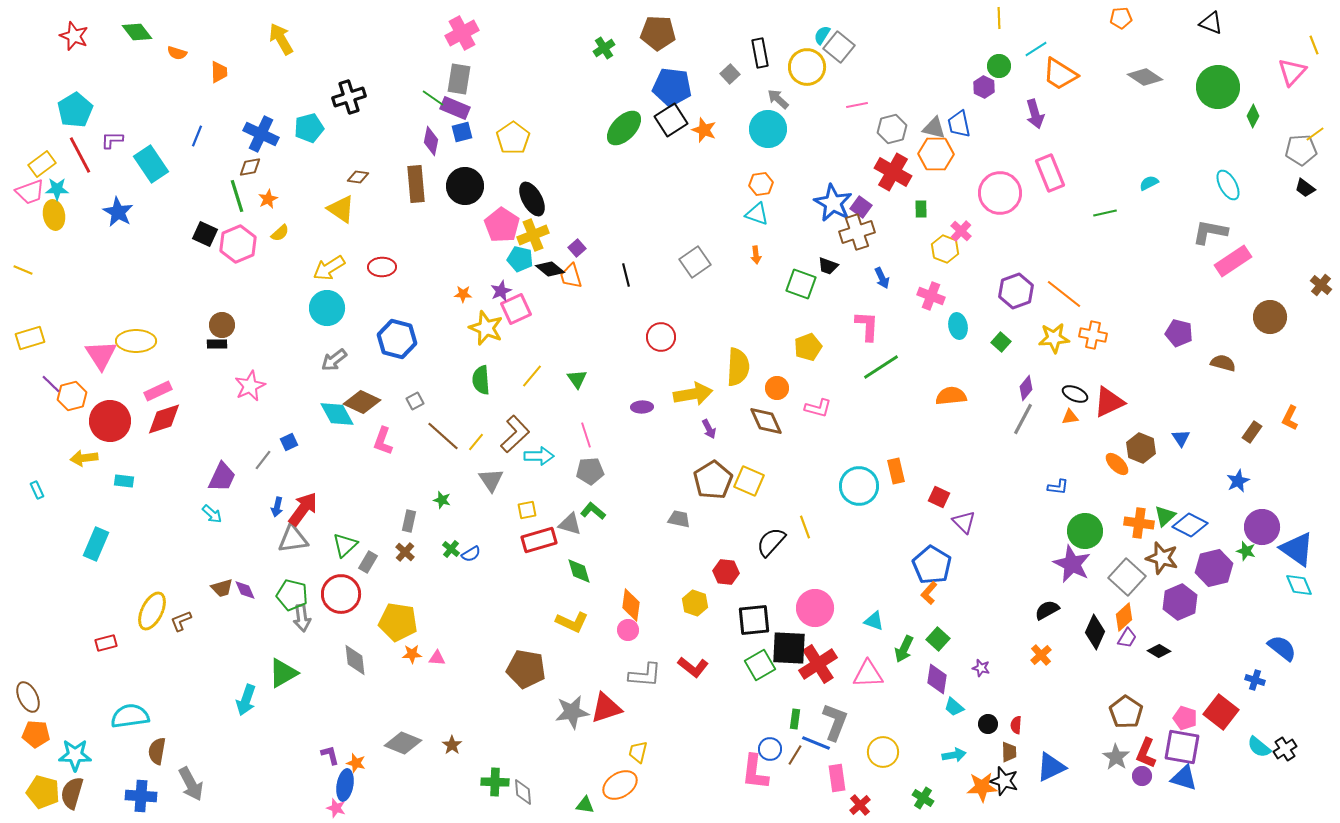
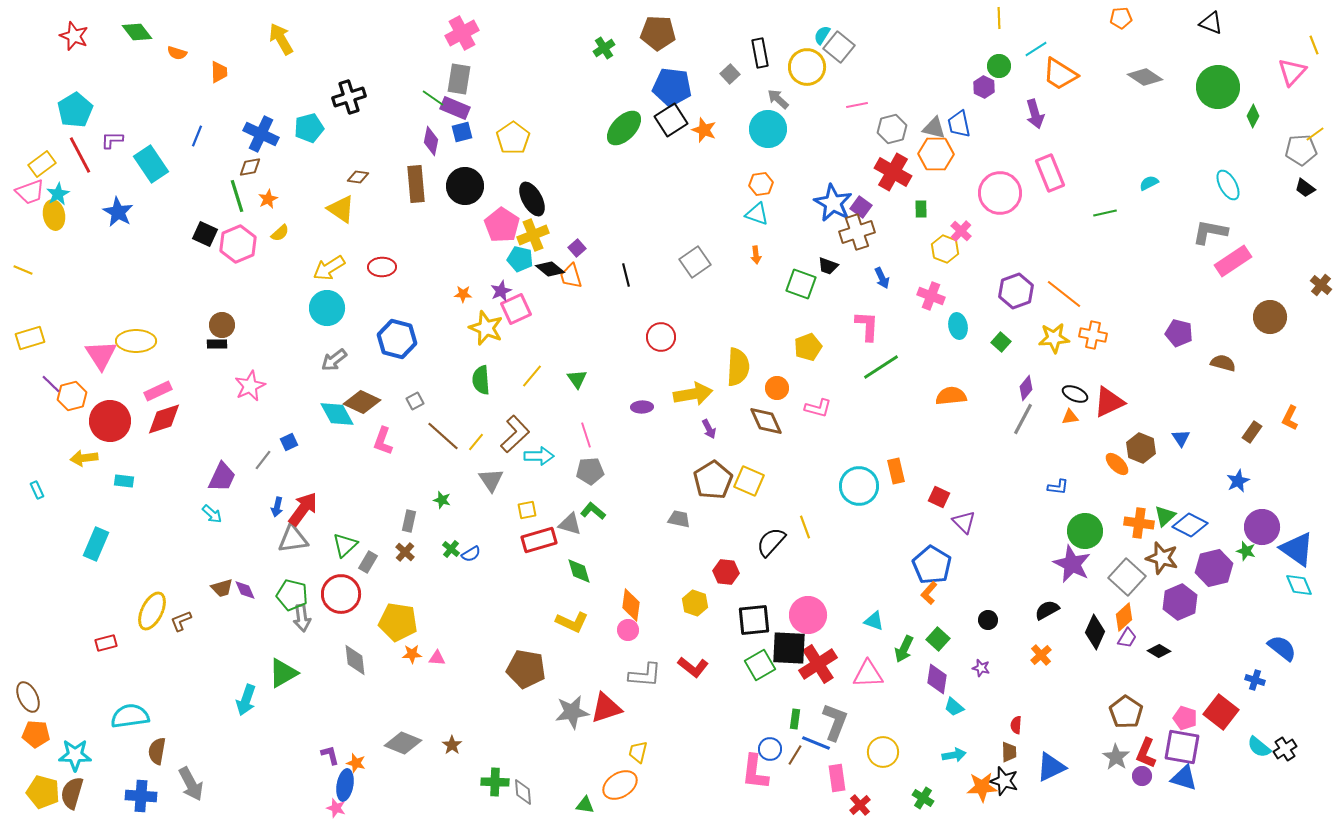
cyan star at (57, 189): moved 1 px right, 5 px down; rotated 30 degrees counterclockwise
pink circle at (815, 608): moved 7 px left, 7 px down
black circle at (988, 724): moved 104 px up
